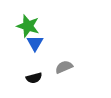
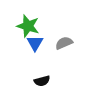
gray semicircle: moved 24 px up
black semicircle: moved 8 px right, 3 px down
